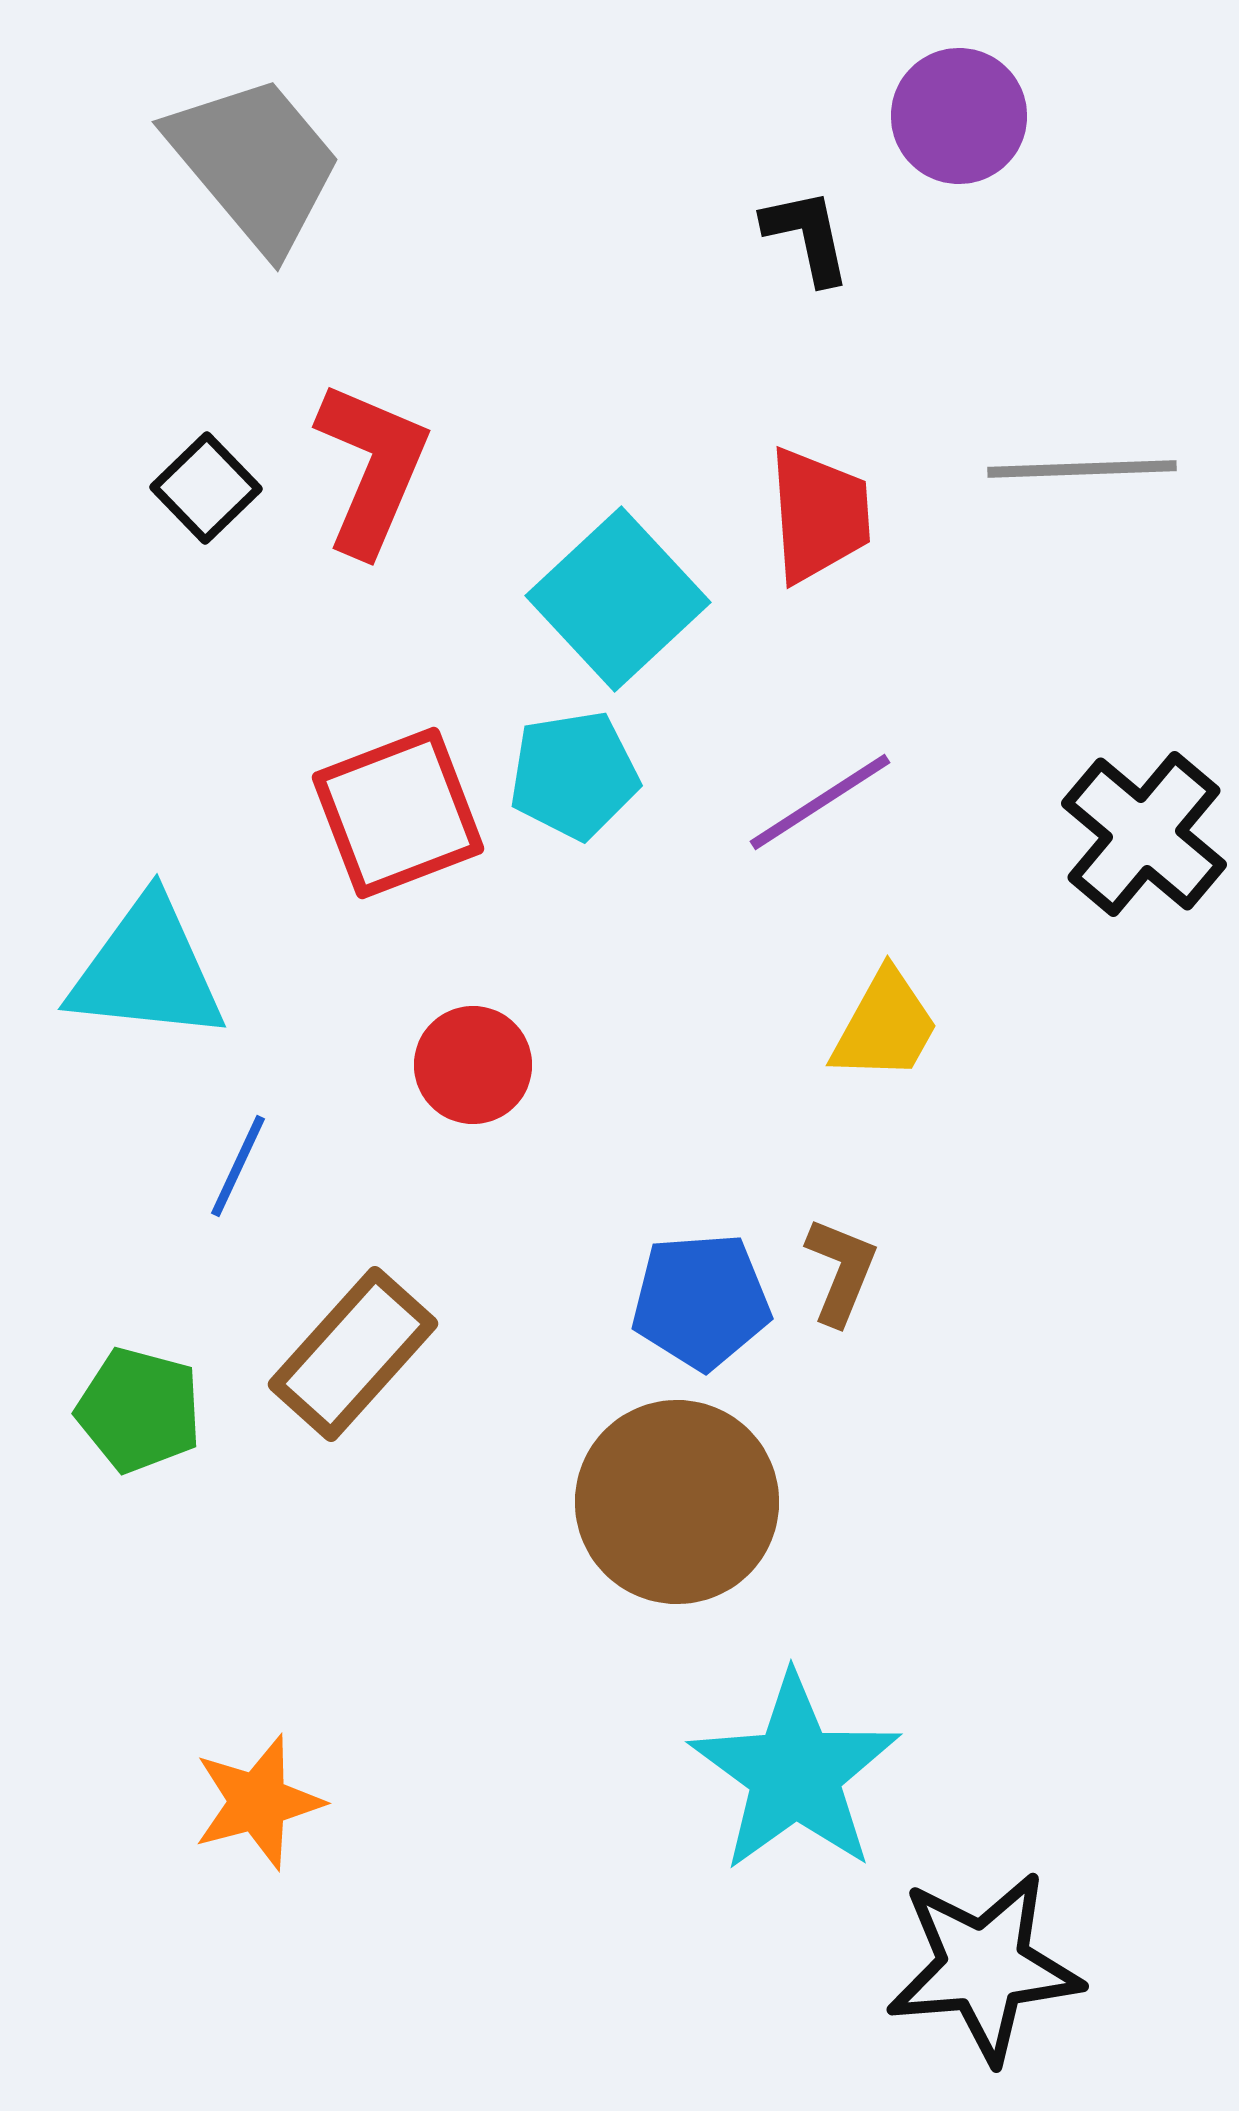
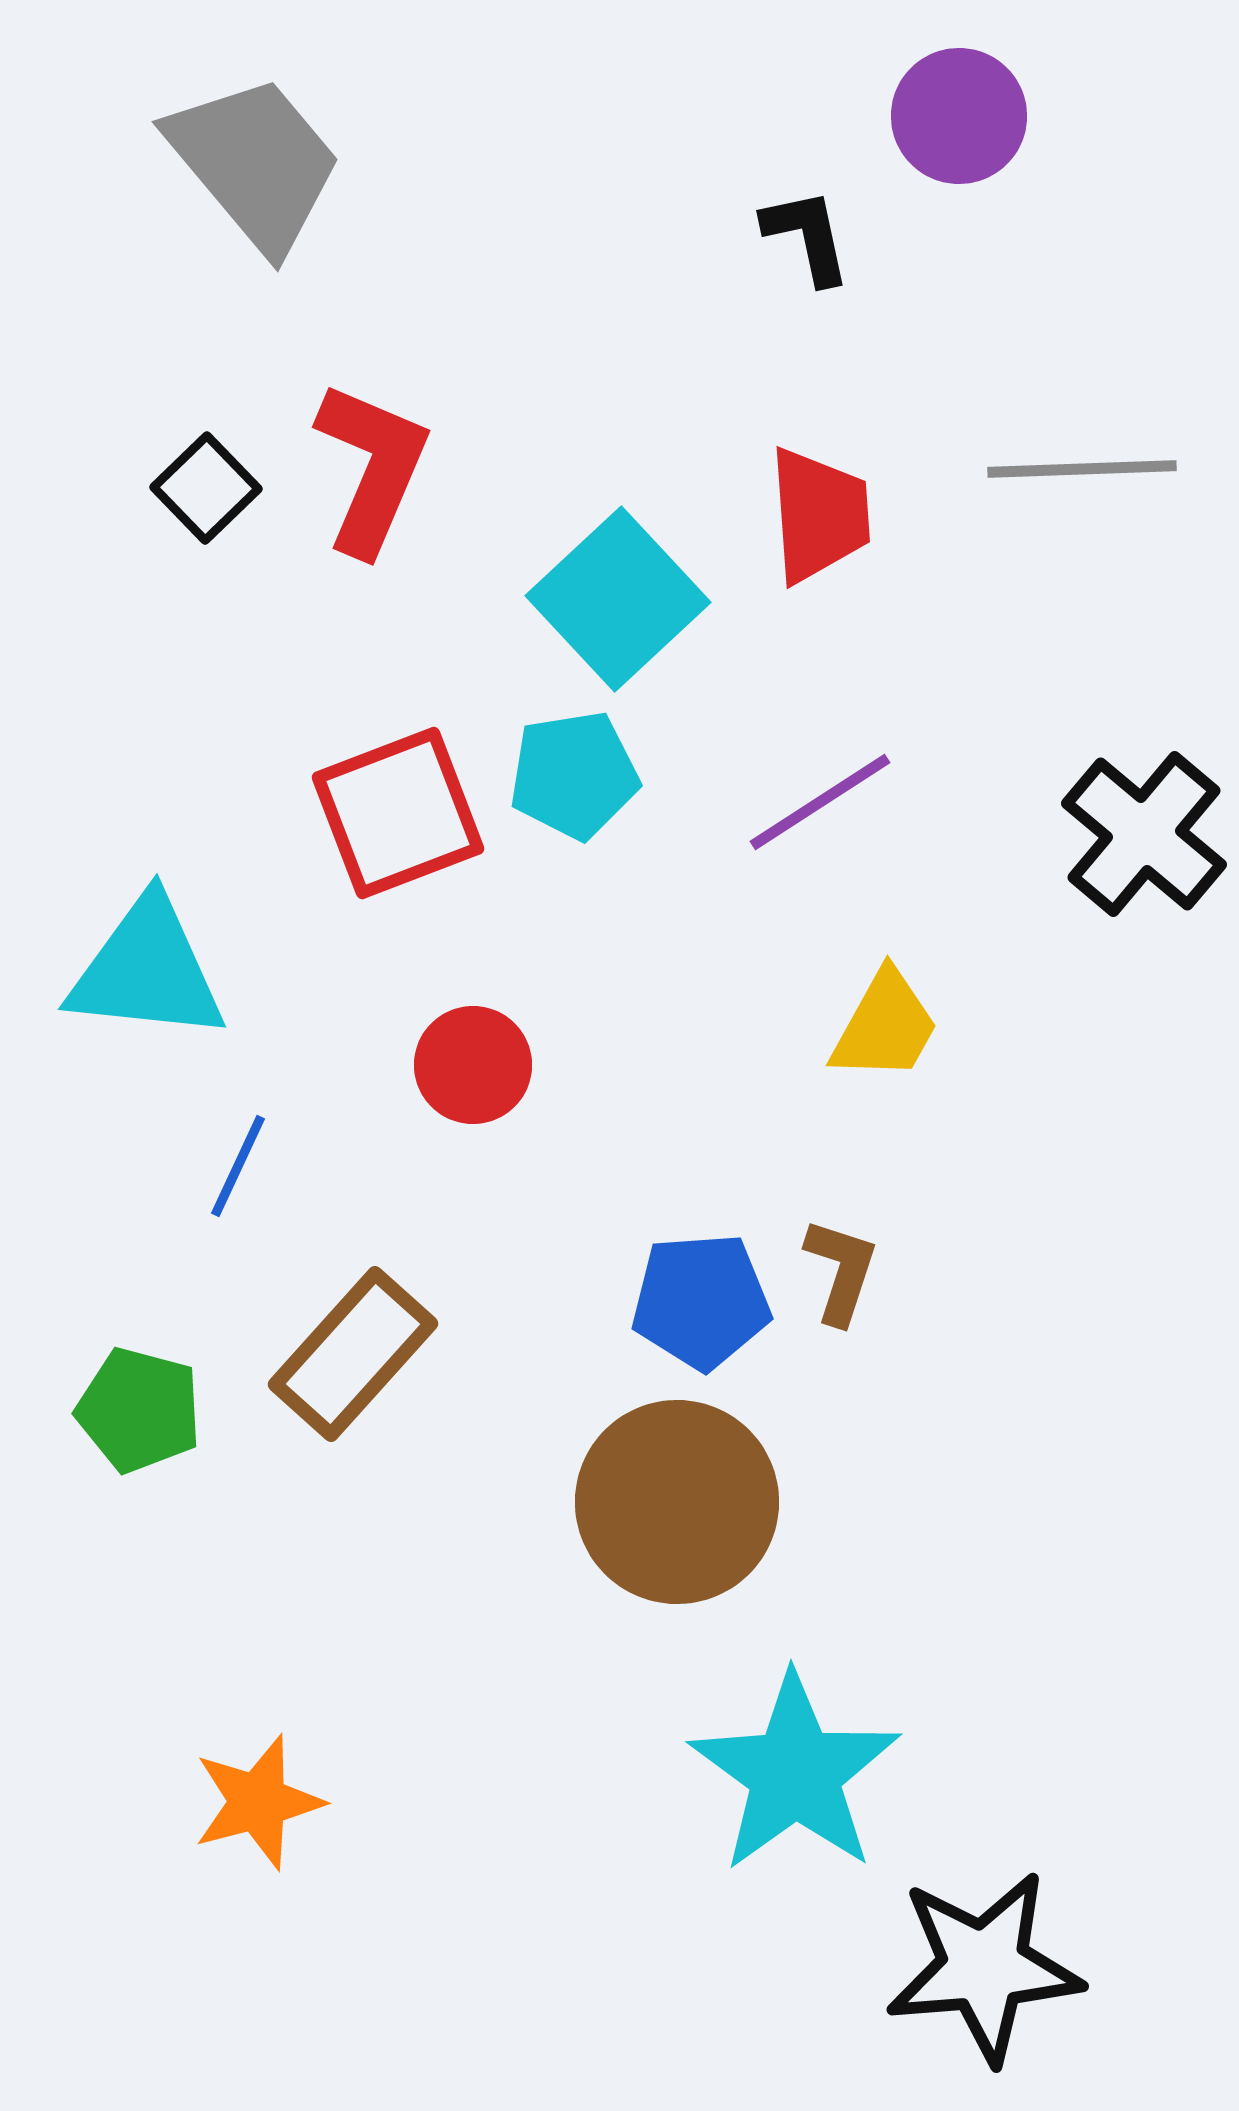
brown L-shape: rotated 4 degrees counterclockwise
